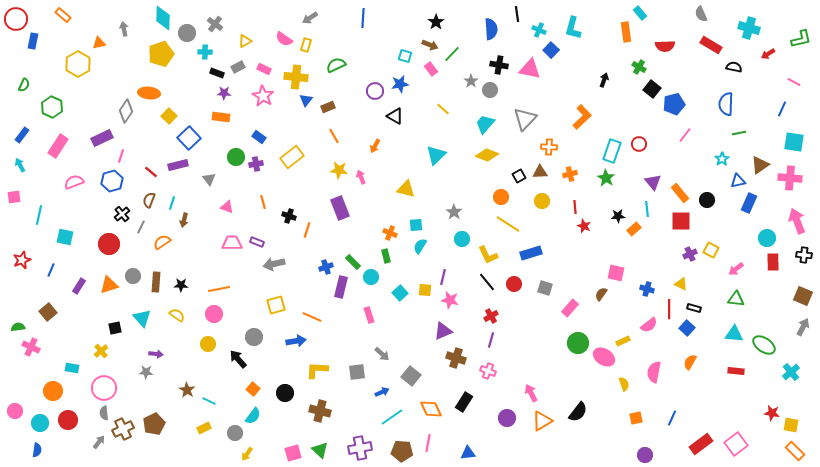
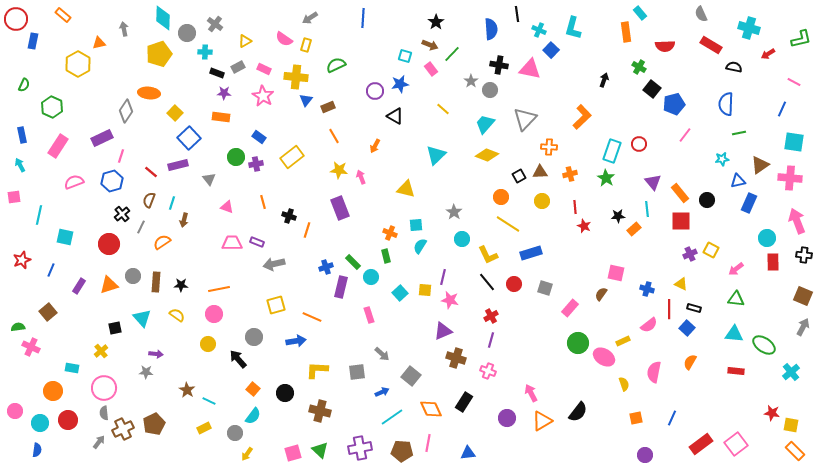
yellow pentagon at (161, 54): moved 2 px left
yellow square at (169, 116): moved 6 px right, 3 px up
blue rectangle at (22, 135): rotated 49 degrees counterclockwise
cyan star at (722, 159): rotated 24 degrees clockwise
